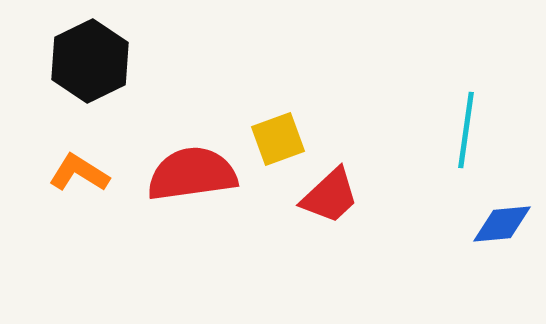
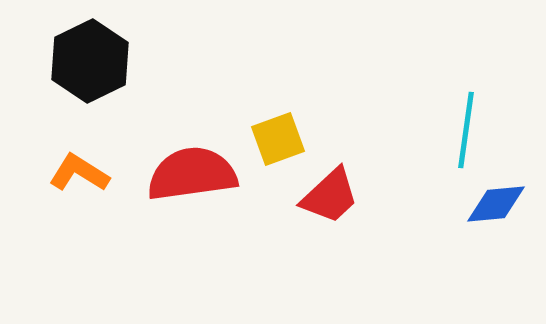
blue diamond: moved 6 px left, 20 px up
